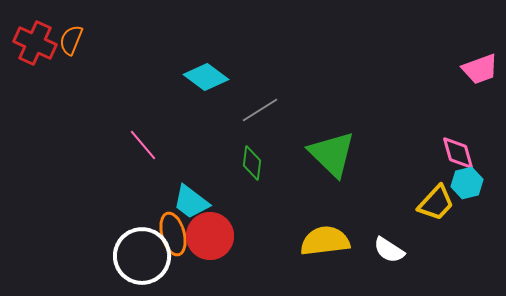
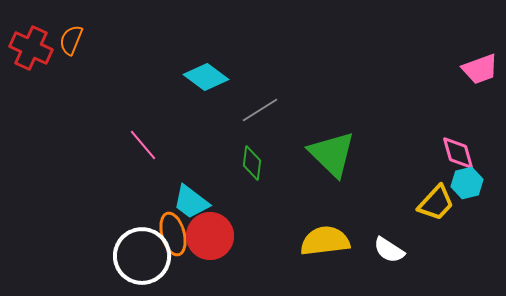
red cross: moved 4 px left, 5 px down
